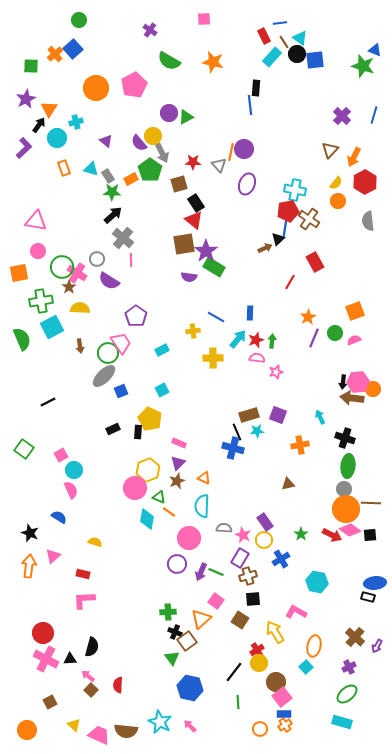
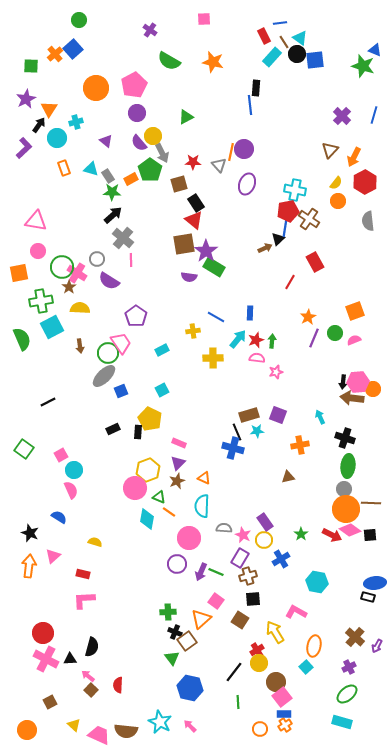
purple circle at (169, 113): moved 32 px left
brown triangle at (288, 484): moved 7 px up
